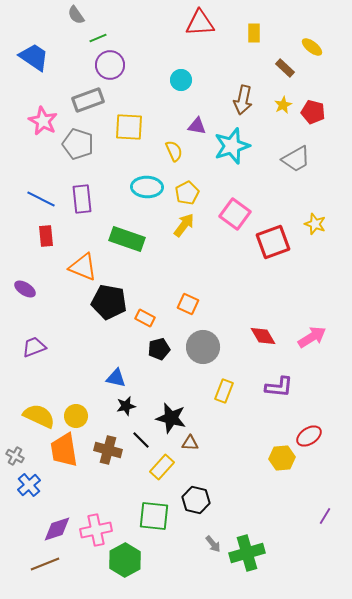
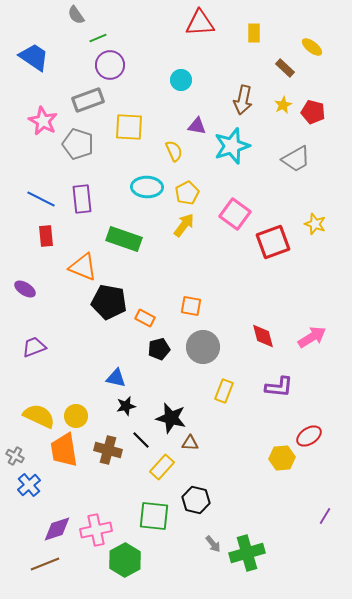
green rectangle at (127, 239): moved 3 px left
orange square at (188, 304): moved 3 px right, 2 px down; rotated 15 degrees counterclockwise
red diamond at (263, 336): rotated 16 degrees clockwise
